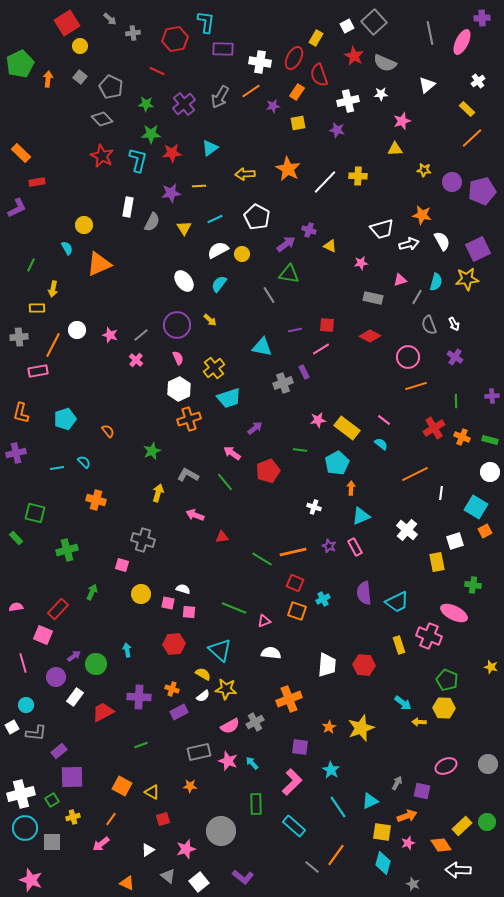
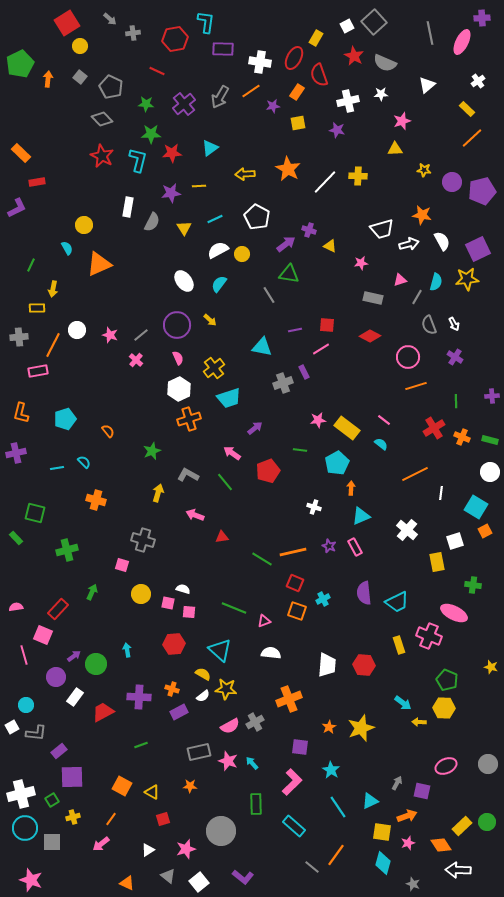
pink line at (23, 663): moved 1 px right, 8 px up
